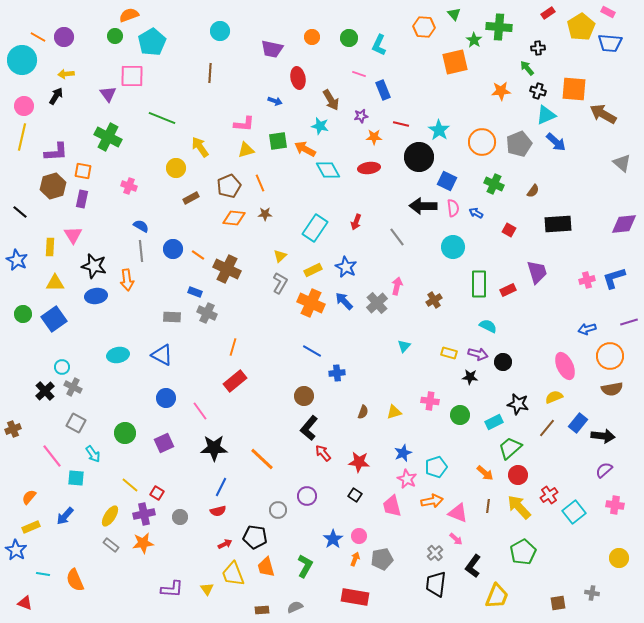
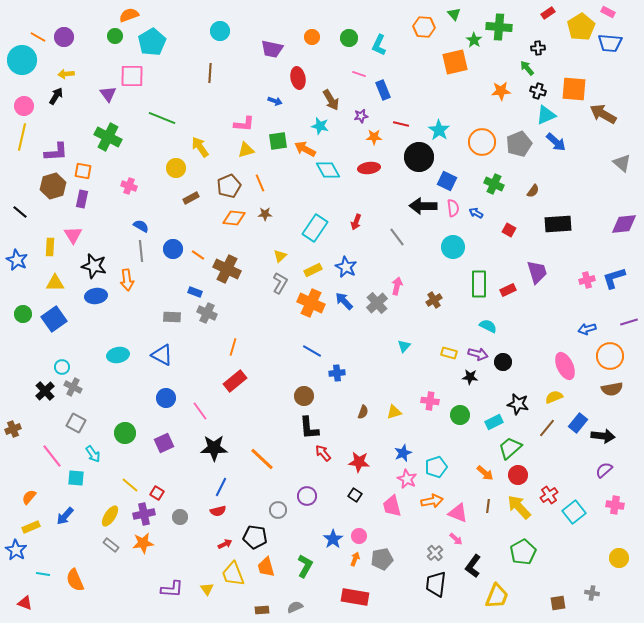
black L-shape at (309, 428): rotated 45 degrees counterclockwise
